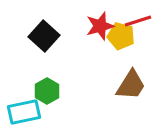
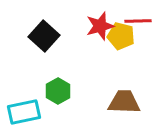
red line: rotated 16 degrees clockwise
brown trapezoid: moved 7 px left, 17 px down; rotated 120 degrees counterclockwise
green hexagon: moved 11 px right
